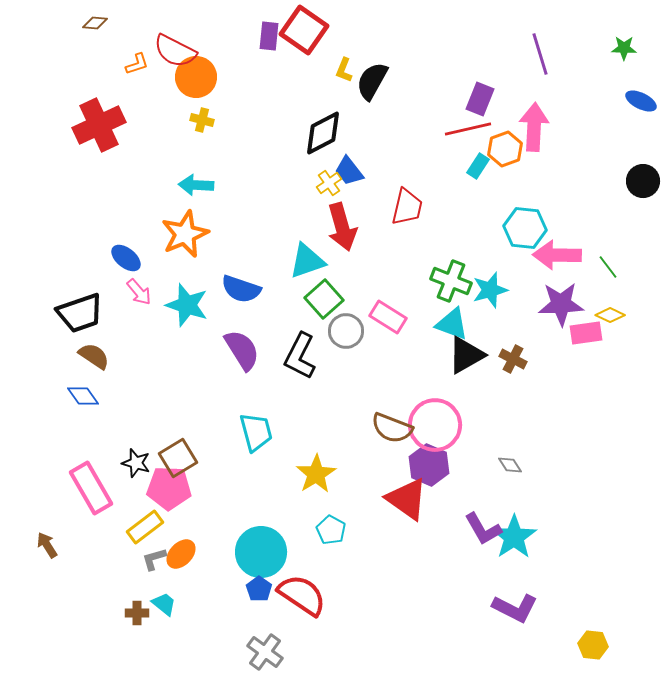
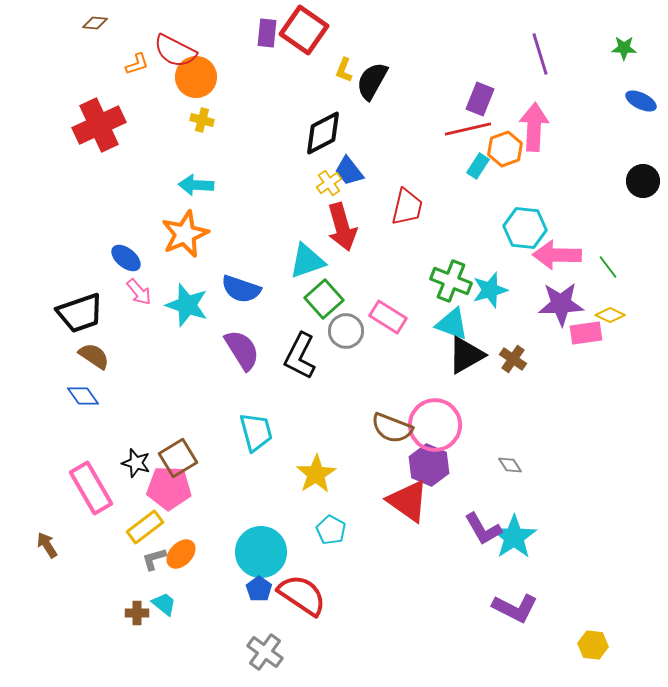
purple rectangle at (269, 36): moved 2 px left, 3 px up
brown cross at (513, 359): rotated 8 degrees clockwise
red triangle at (407, 499): moved 1 px right, 2 px down
